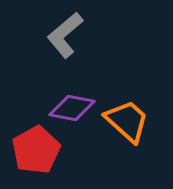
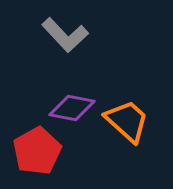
gray L-shape: rotated 93 degrees counterclockwise
red pentagon: moved 1 px right, 1 px down
